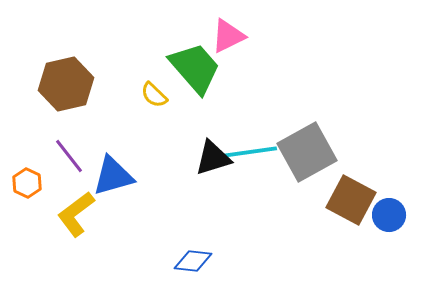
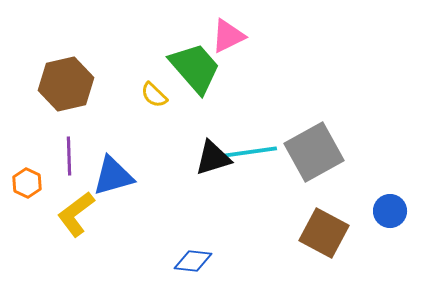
gray square: moved 7 px right
purple line: rotated 36 degrees clockwise
brown square: moved 27 px left, 33 px down
blue circle: moved 1 px right, 4 px up
